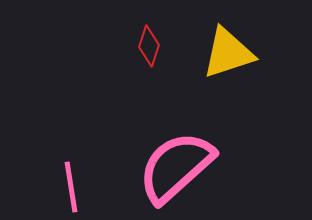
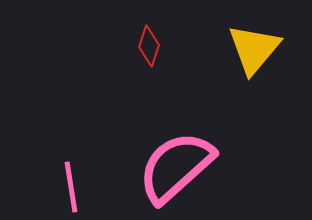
yellow triangle: moved 26 px right, 4 px up; rotated 32 degrees counterclockwise
